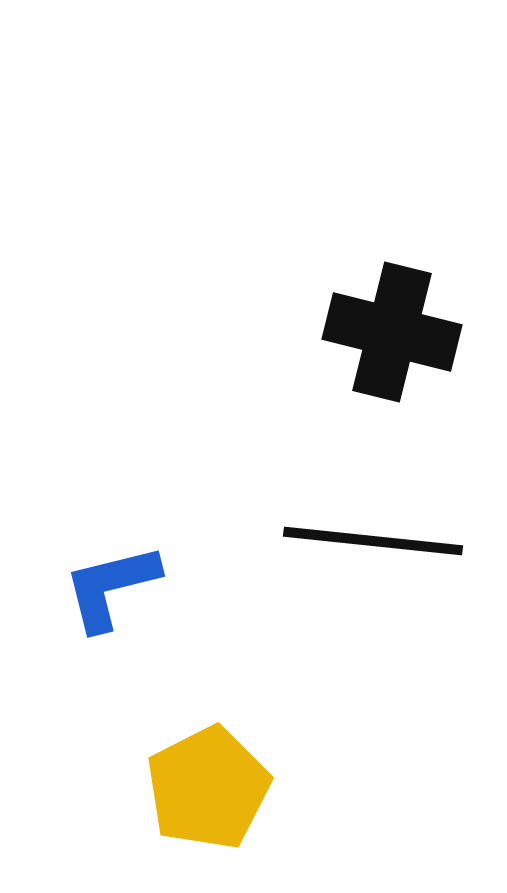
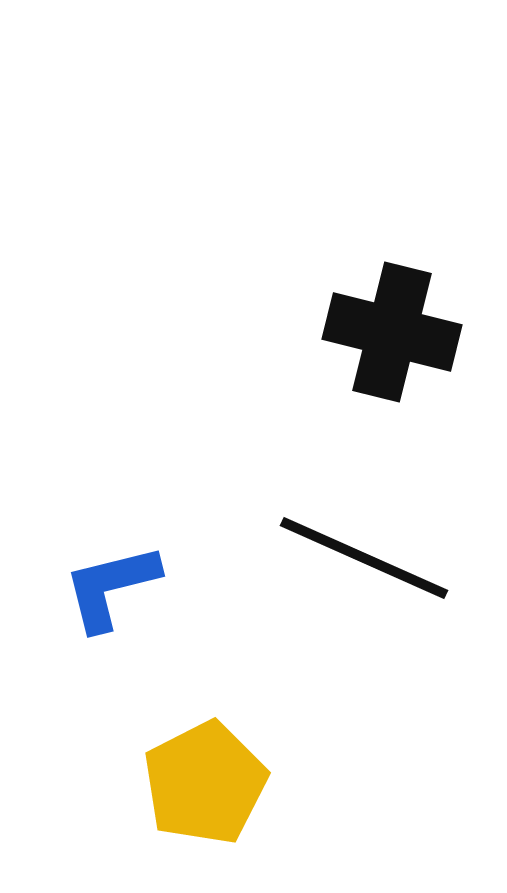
black line: moved 9 px left, 17 px down; rotated 18 degrees clockwise
yellow pentagon: moved 3 px left, 5 px up
